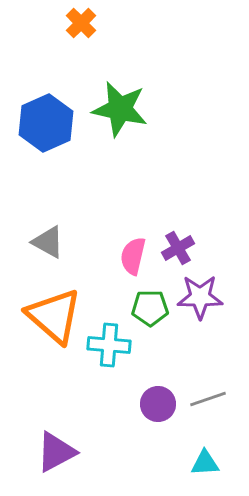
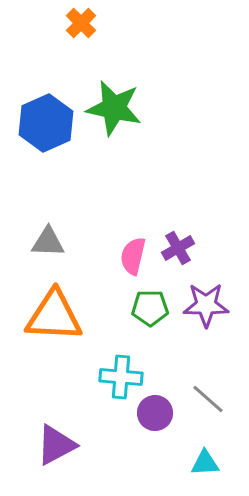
green star: moved 6 px left, 1 px up
gray triangle: rotated 27 degrees counterclockwise
purple star: moved 6 px right, 8 px down
orange triangle: rotated 38 degrees counterclockwise
cyan cross: moved 12 px right, 32 px down
gray line: rotated 60 degrees clockwise
purple circle: moved 3 px left, 9 px down
purple triangle: moved 7 px up
